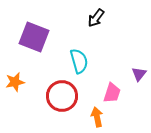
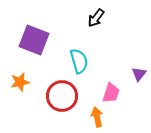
purple square: moved 3 px down
orange star: moved 5 px right
pink trapezoid: moved 1 px left
